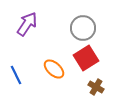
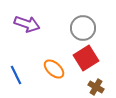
purple arrow: rotated 75 degrees clockwise
